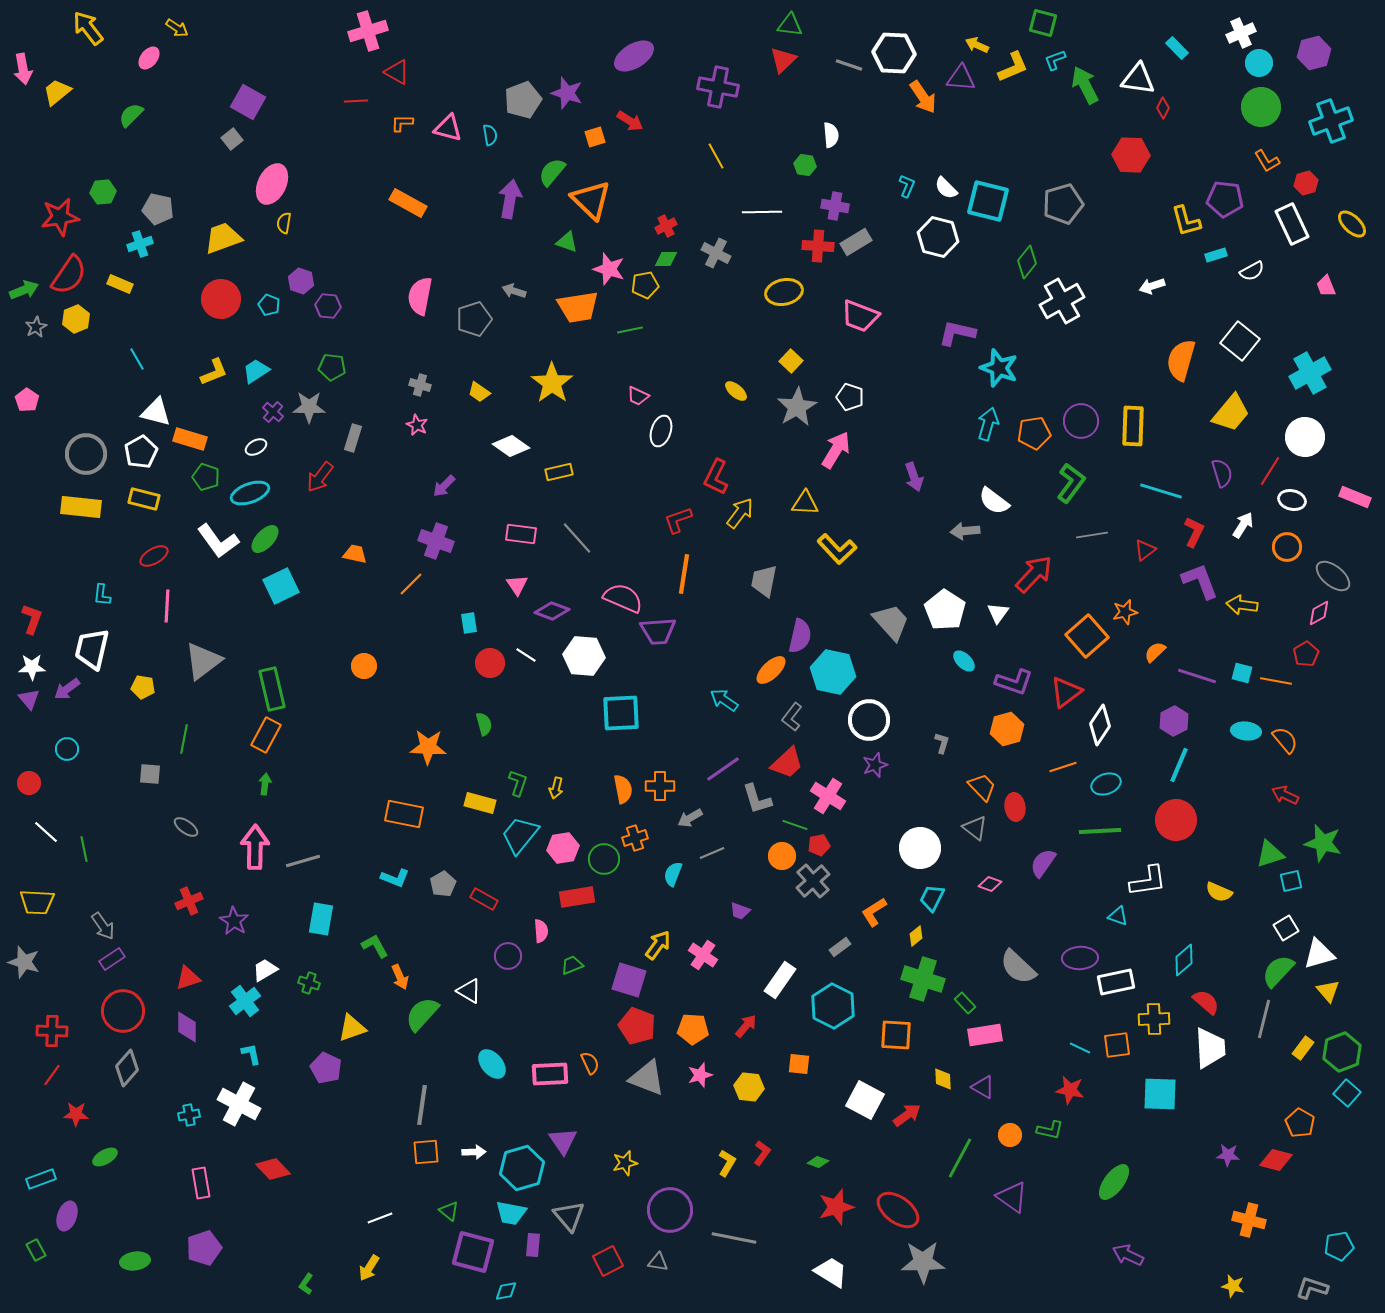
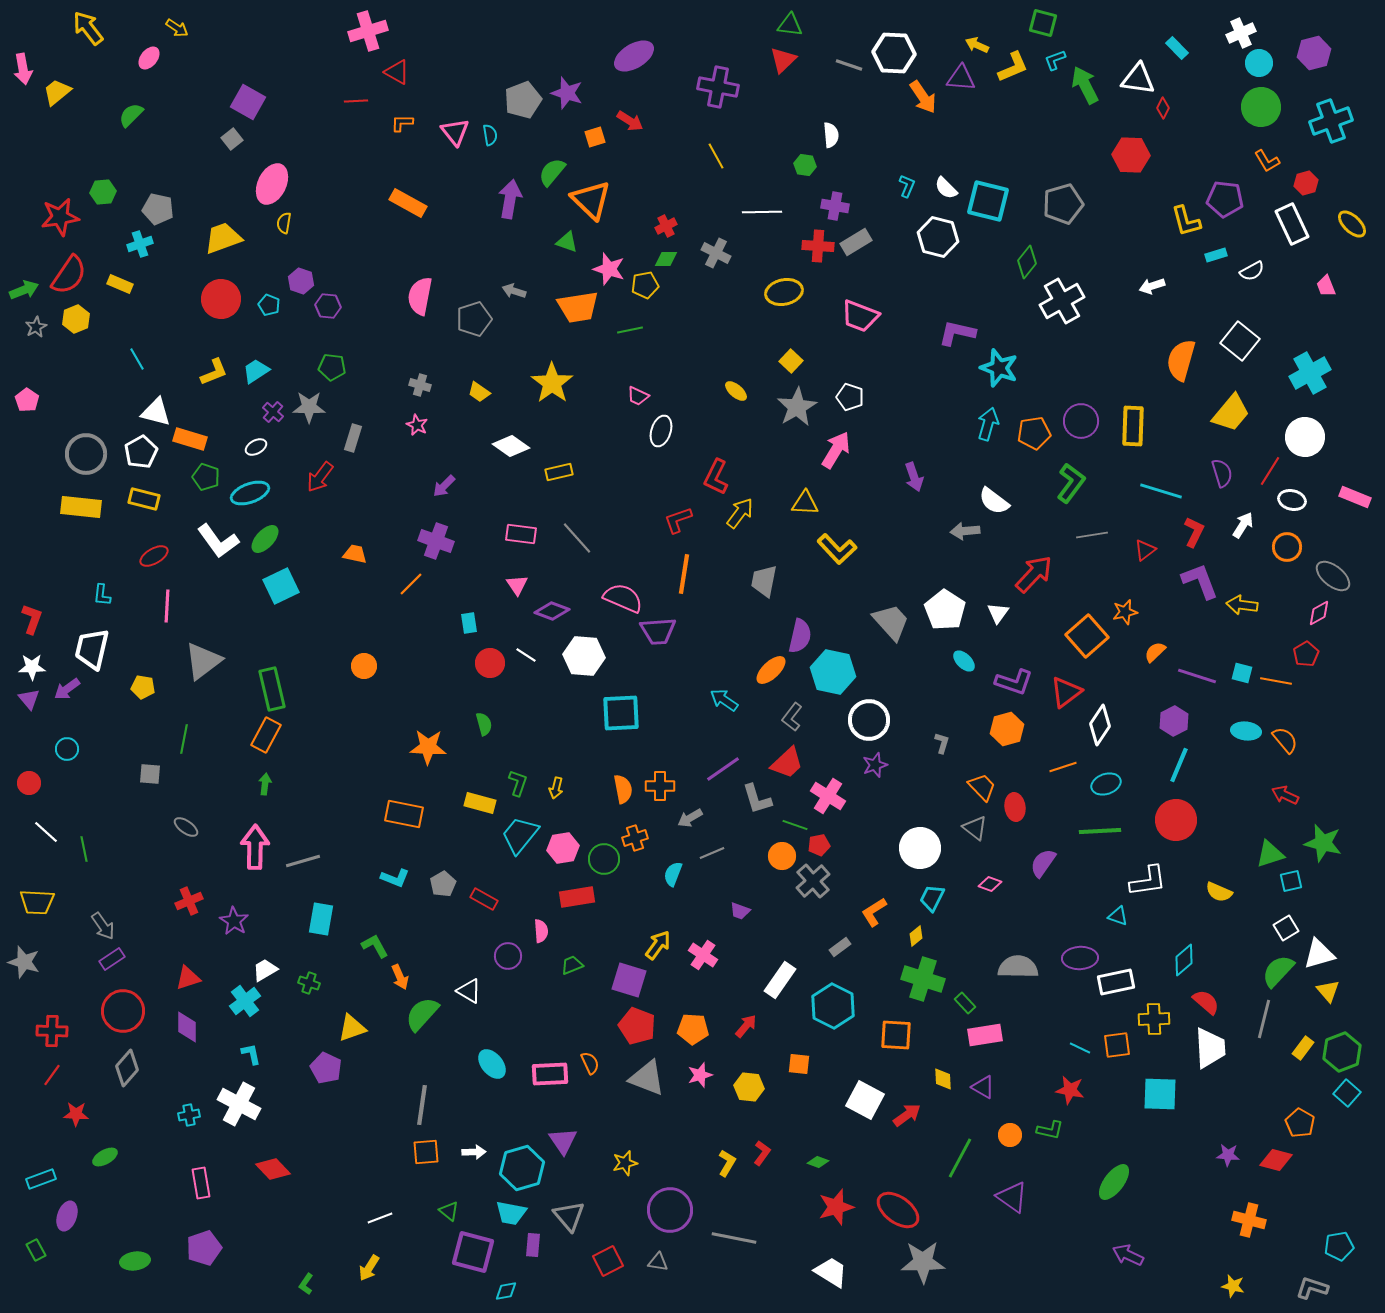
pink triangle at (448, 128): moved 7 px right, 4 px down; rotated 36 degrees clockwise
gray semicircle at (1018, 967): rotated 138 degrees clockwise
